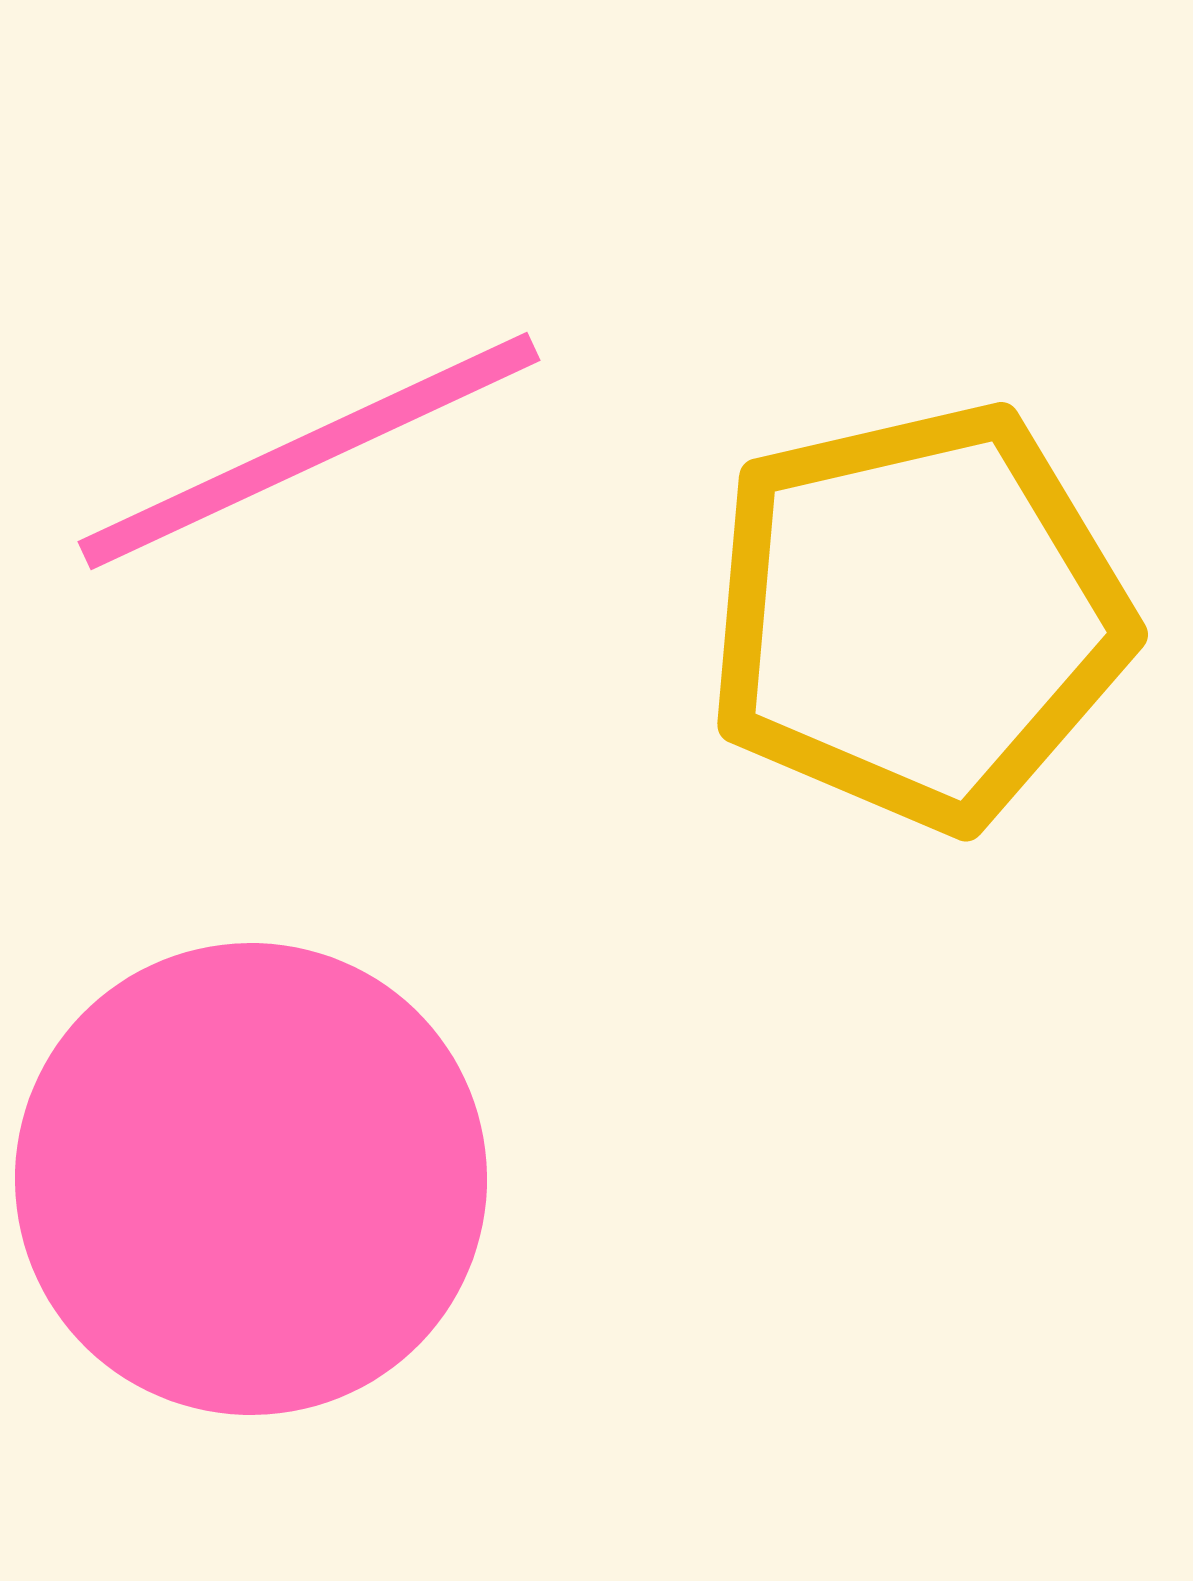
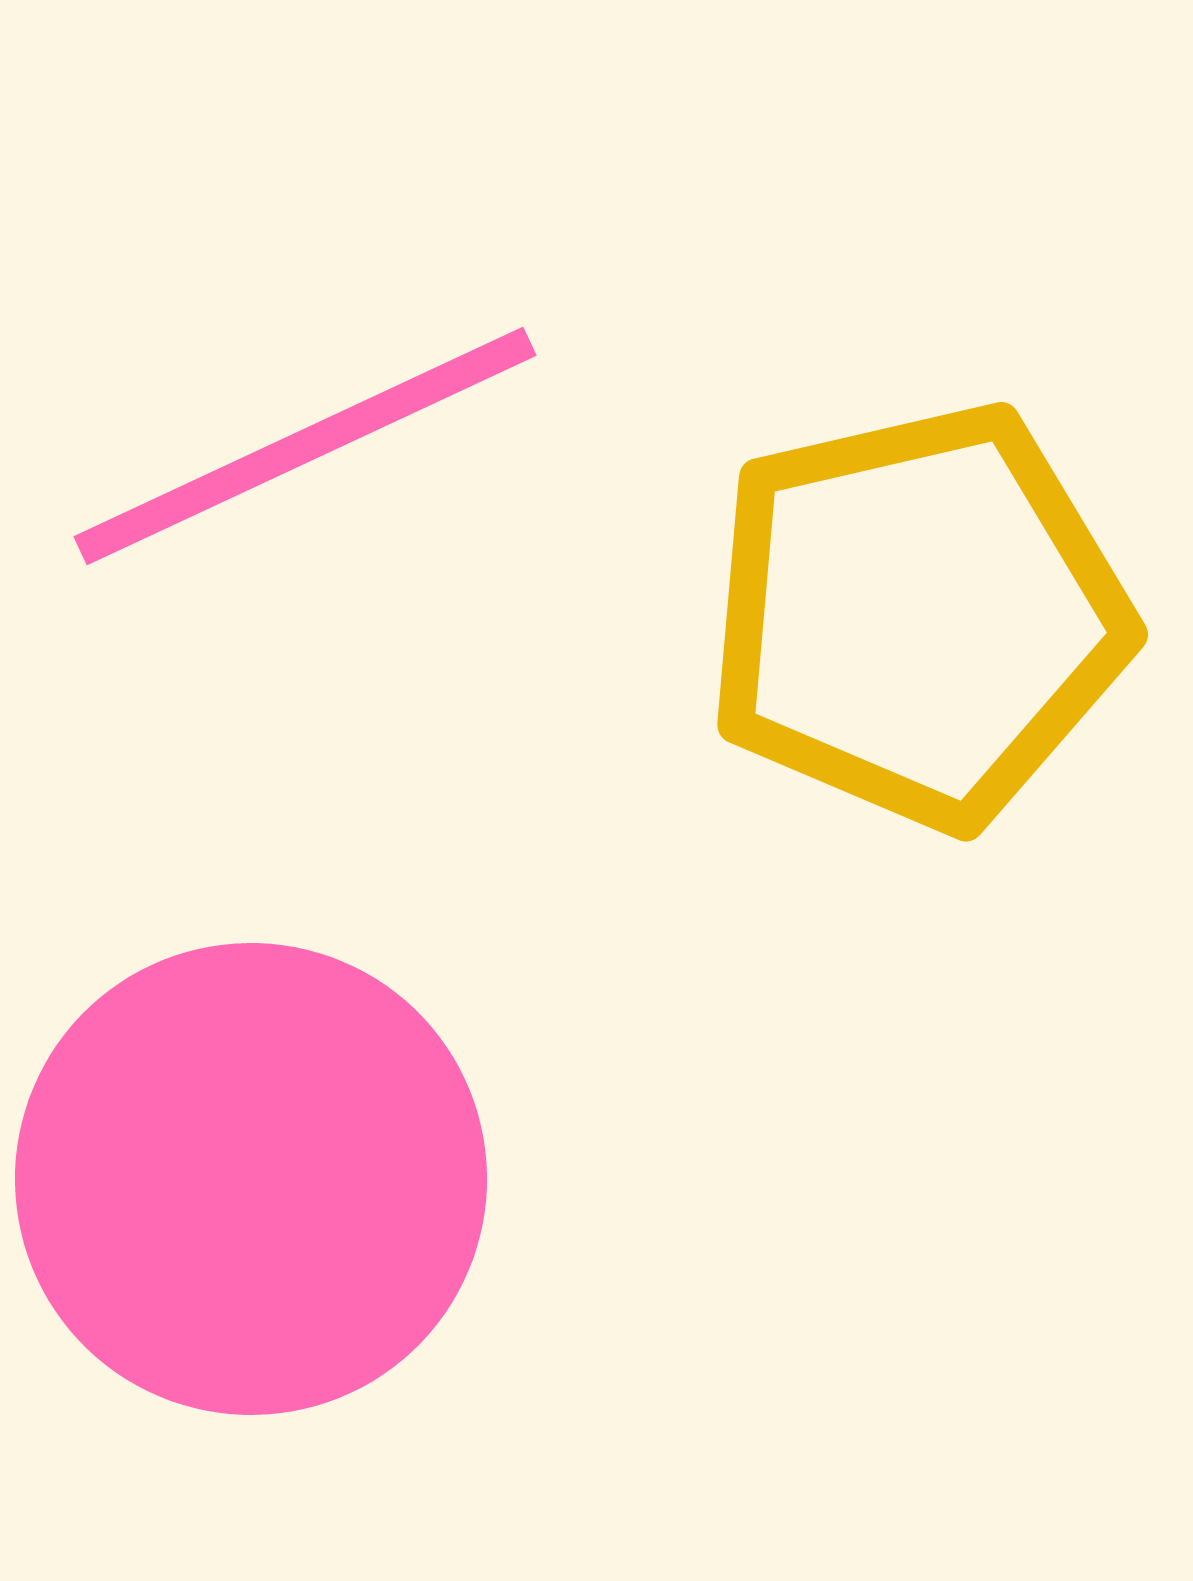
pink line: moved 4 px left, 5 px up
